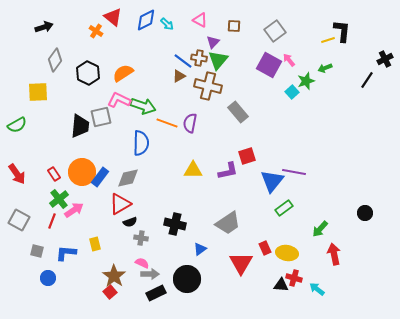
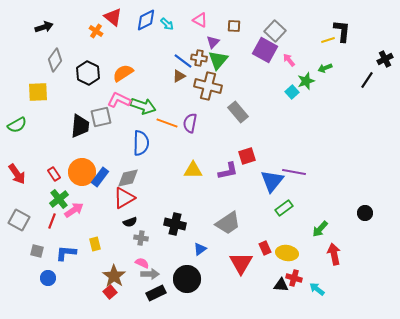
gray square at (275, 31): rotated 10 degrees counterclockwise
purple square at (269, 65): moved 4 px left, 15 px up
red triangle at (120, 204): moved 4 px right, 6 px up
